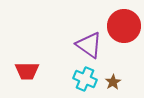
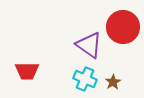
red circle: moved 1 px left, 1 px down
